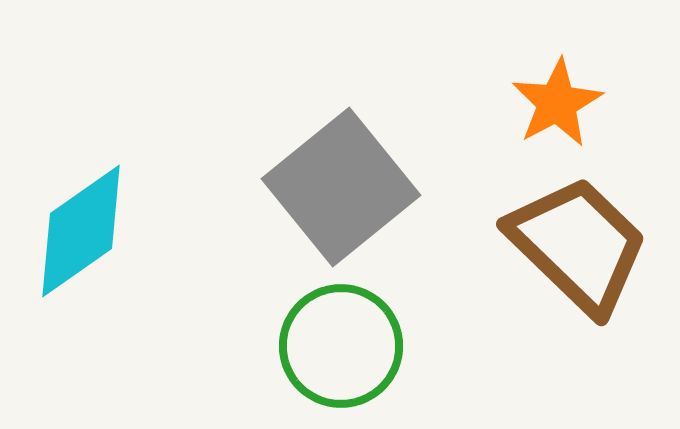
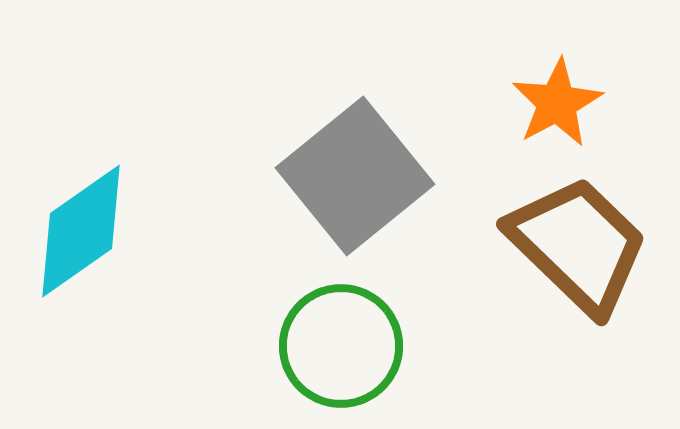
gray square: moved 14 px right, 11 px up
